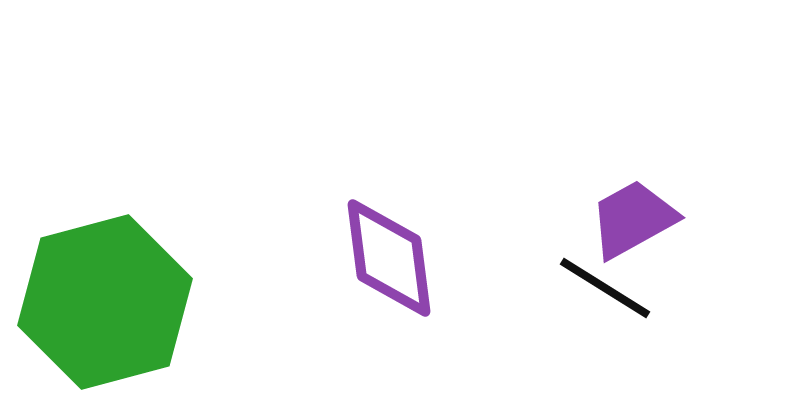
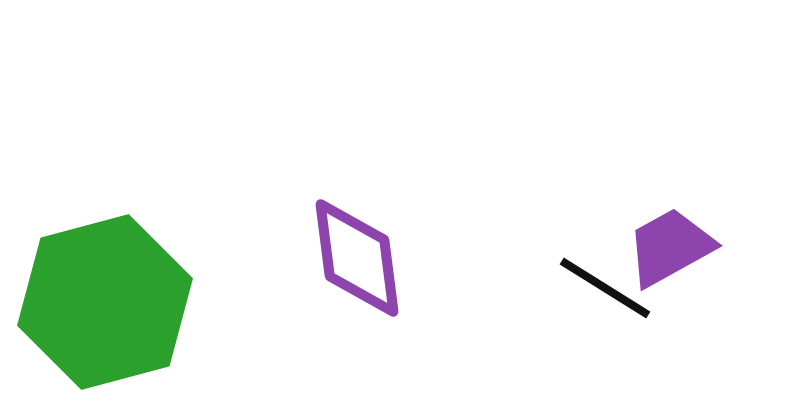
purple trapezoid: moved 37 px right, 28 px down
purple diamond: moved 32 px left
